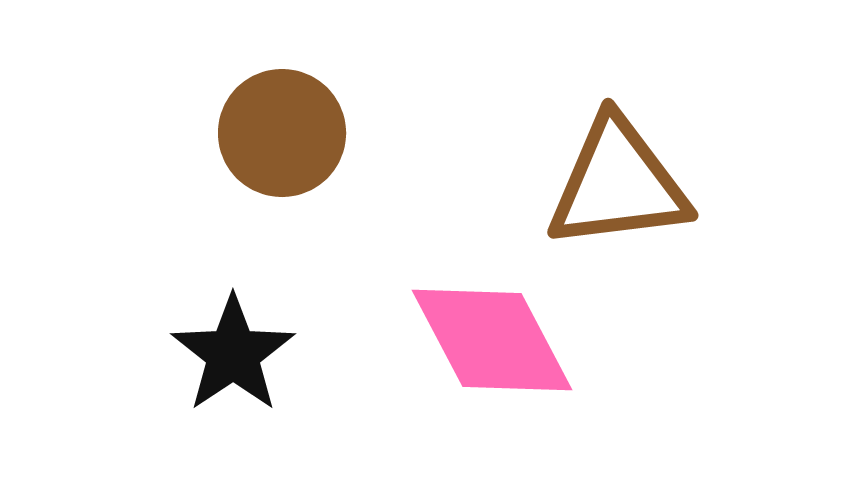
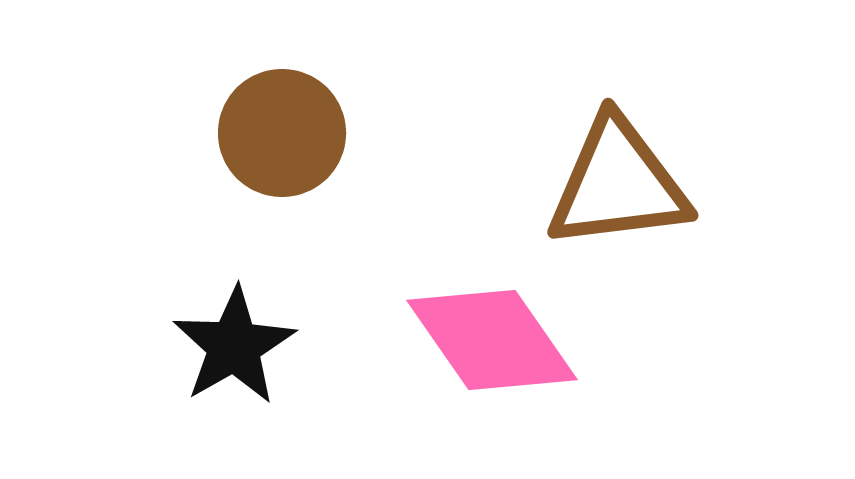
pink diamond: rotated 7 degrees counterclockwise
black star: moved 1 px right, 8 px up; rotated 4 degrees clockwise
